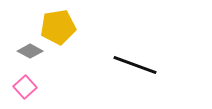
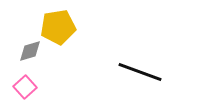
gray diamond: rotated 45 degrees counterclockwise
black line: moved 5 px right, 7 px down
